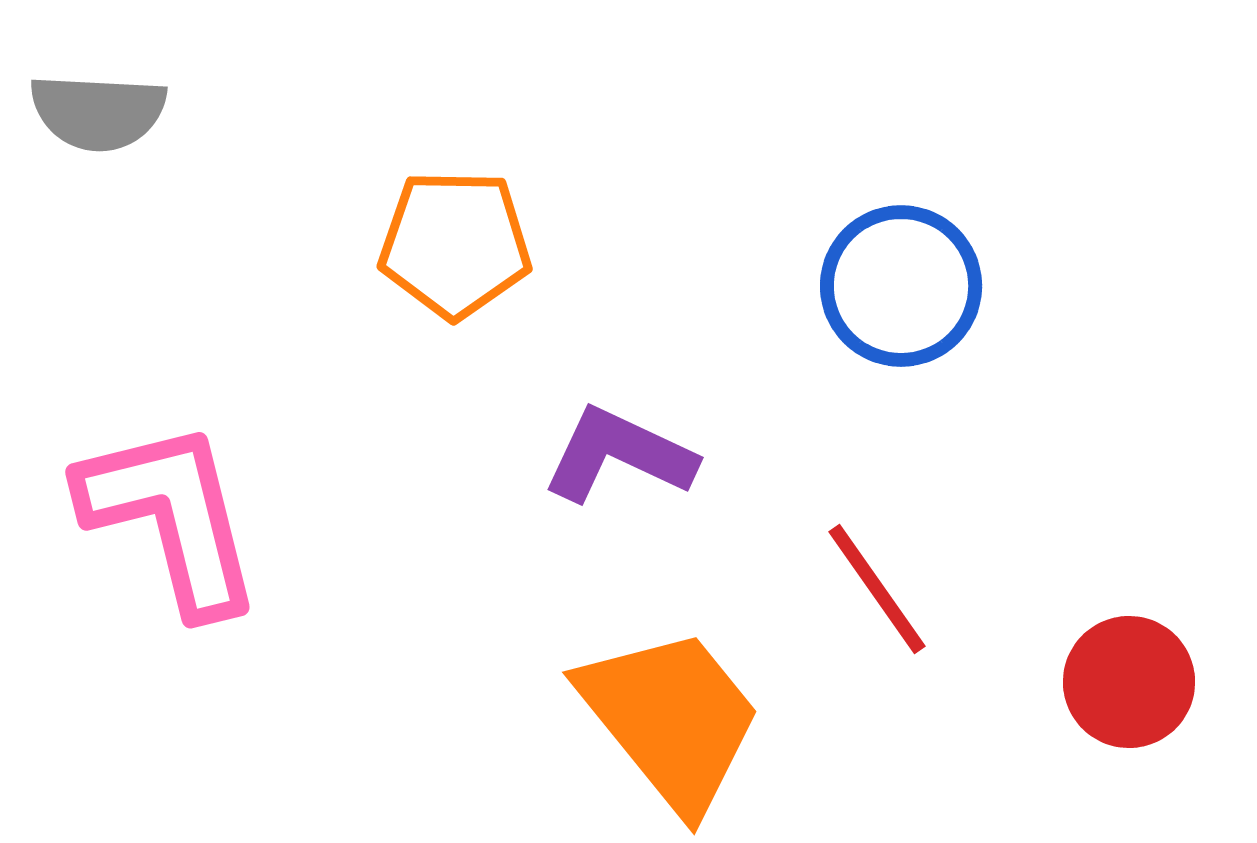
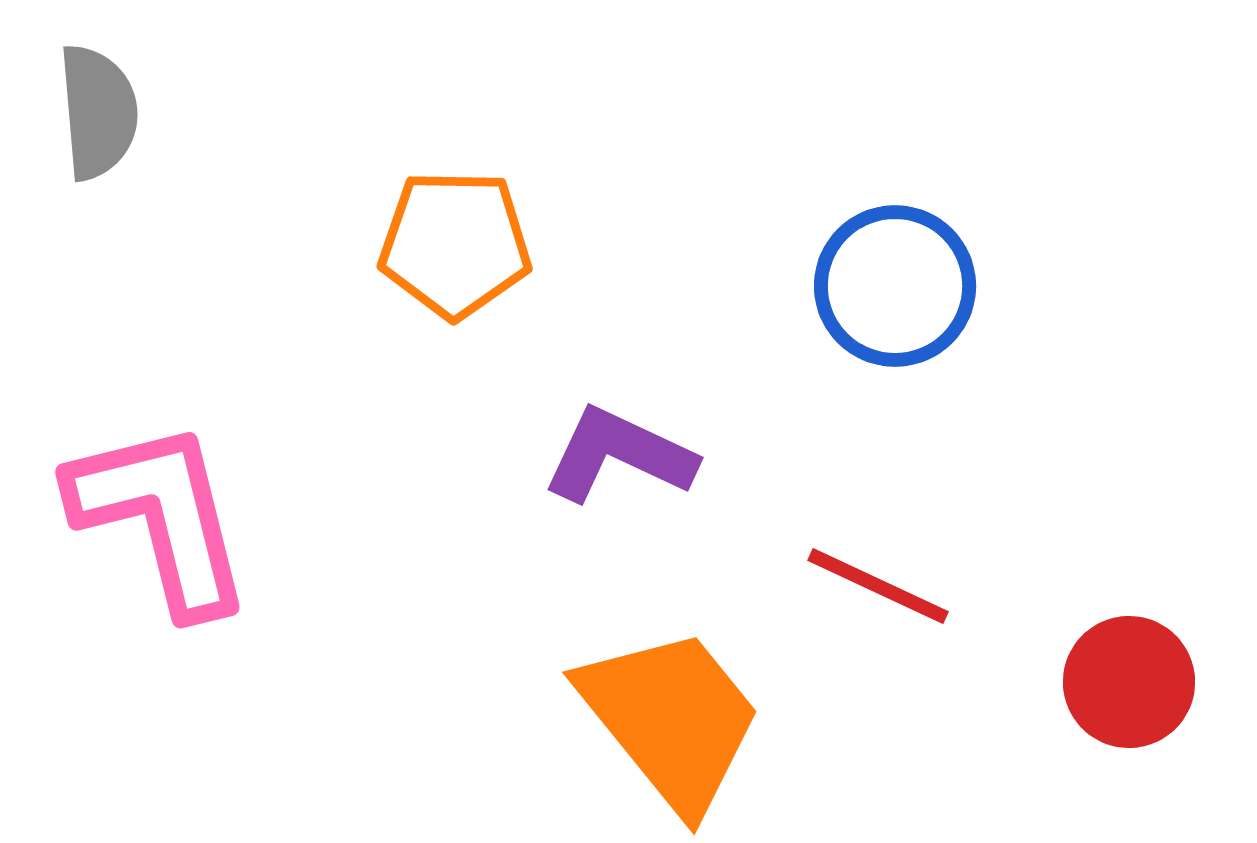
gray semicircle: rotated 98 degrees counterclockwise
blue circle: moved 6 px left
pink L-shape: moved 10 px left
red line: moved 1 px right, 3 px up; rotated 30 degrees counterclockwise
